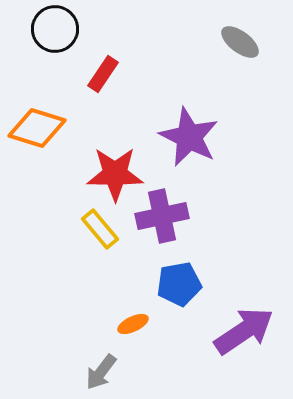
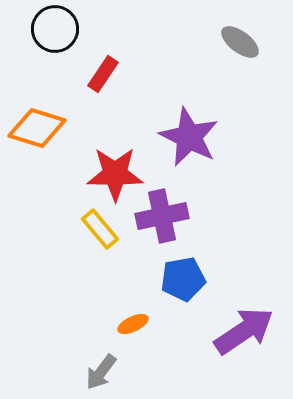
blue pentagon: moved 4 px right, 5 px up
